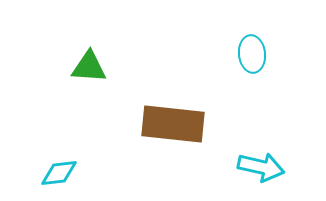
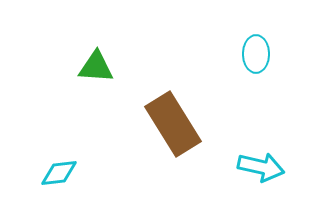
cyan ellipse: moved 4 px right; rotated 6 degrees clockwise
green triangle: moved 7 px right
brown rectangle: rotated 52 degrees clockwise
